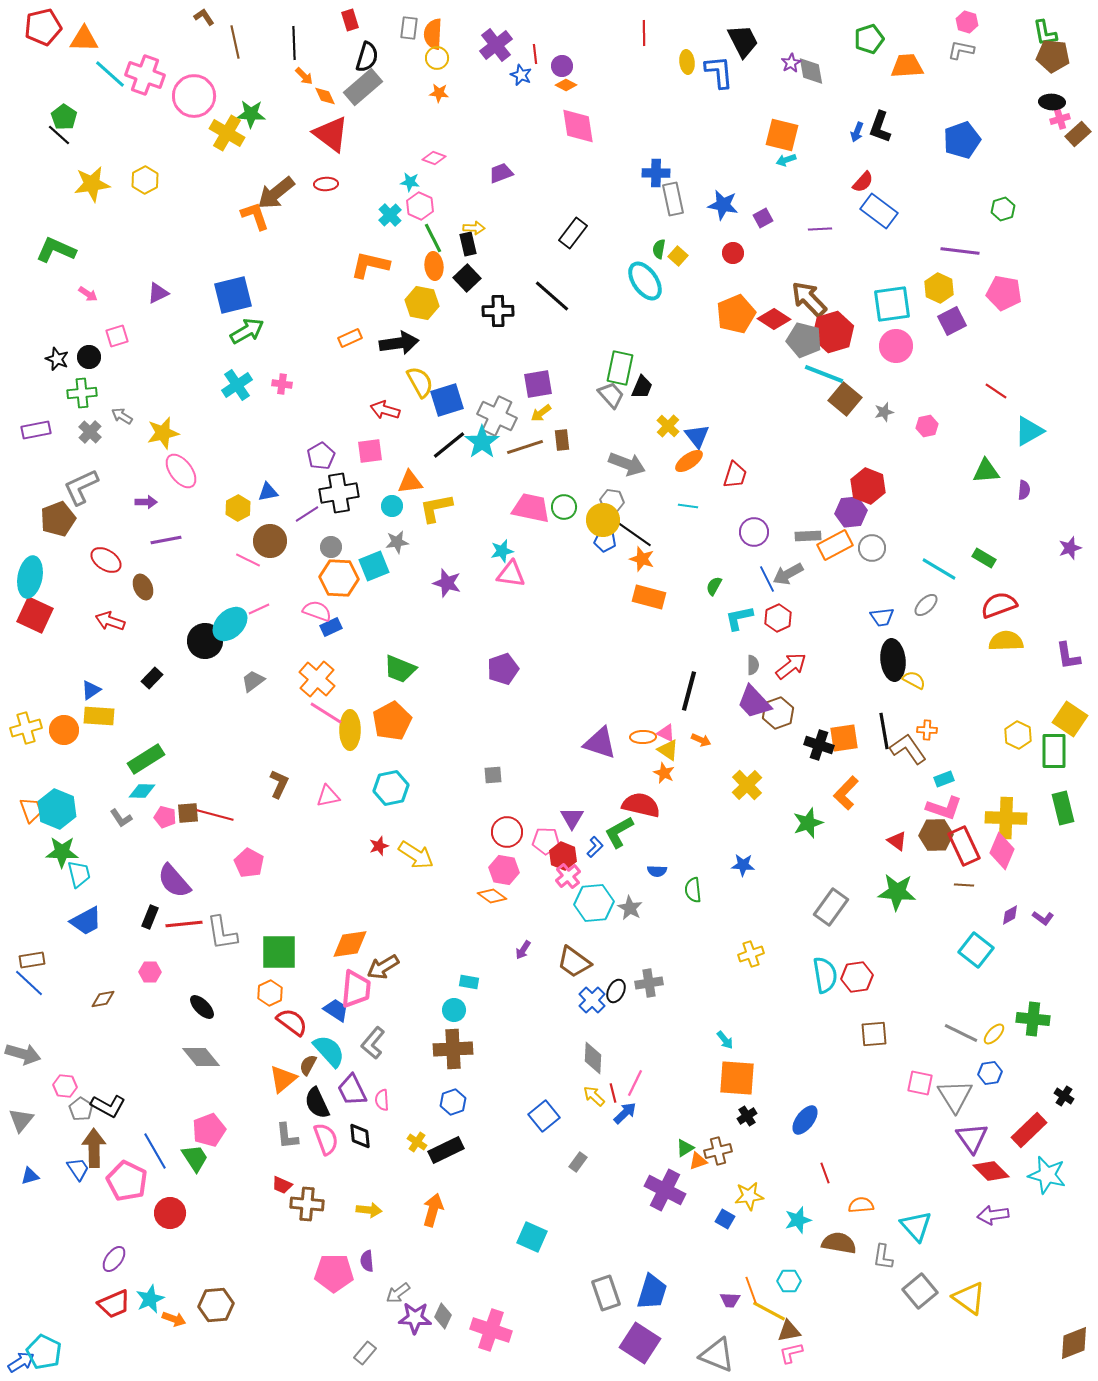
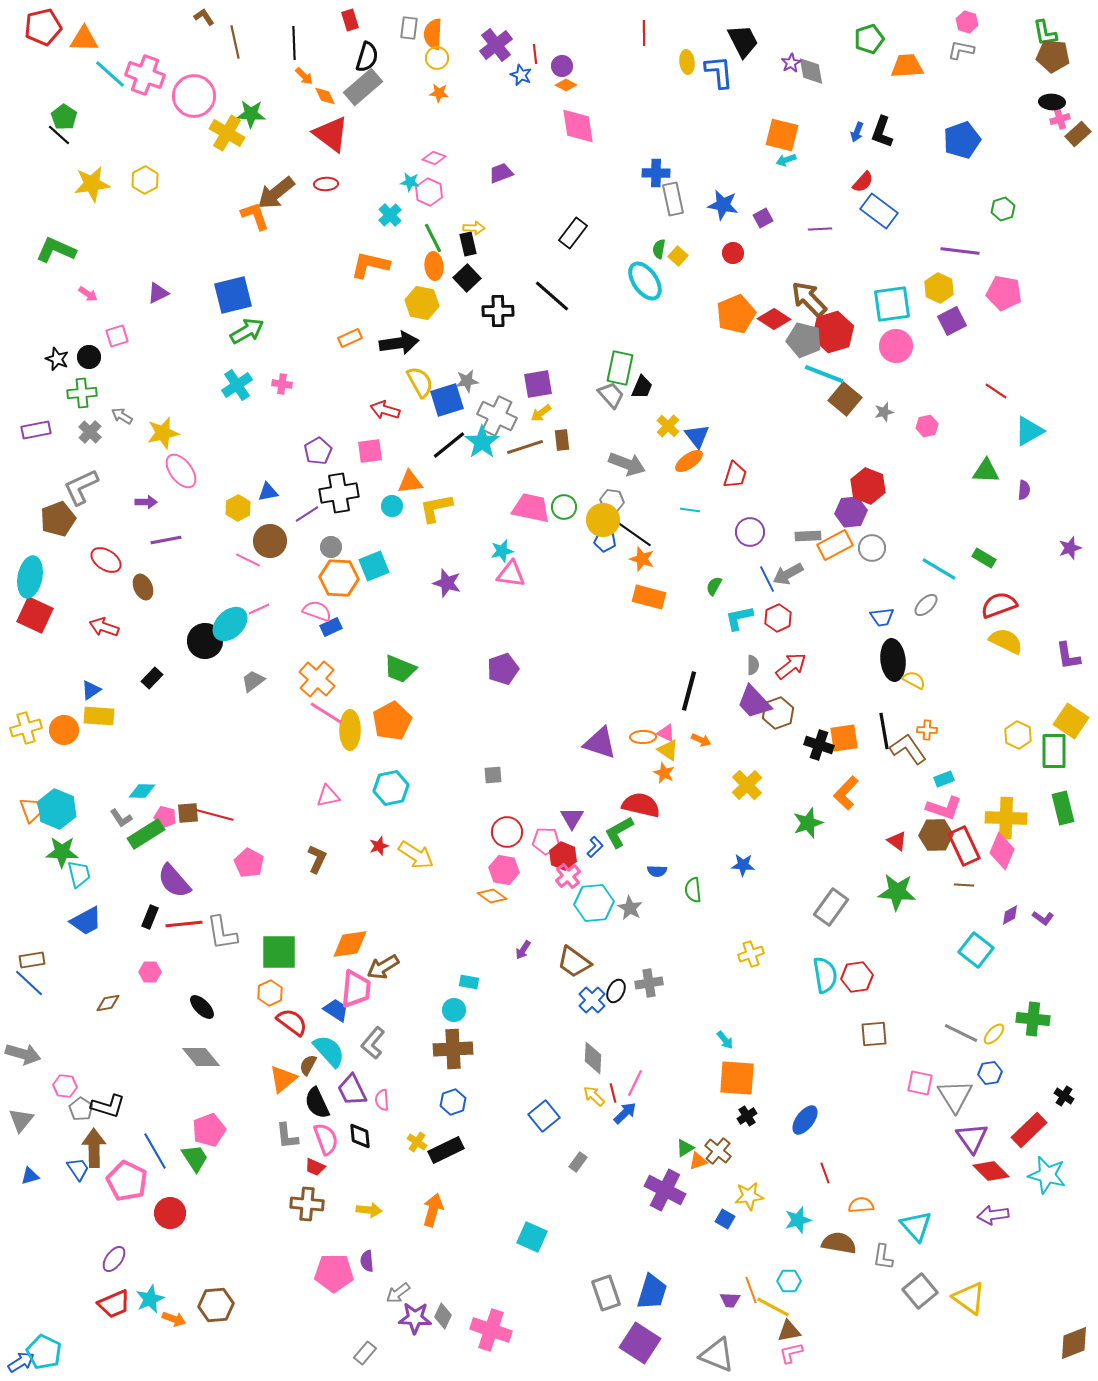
black L-shape at (880, 127): moved 2 px right, 5 px down
pink hexagon at (420, 206): moved 9 px right, 14 px up
purple pentagon at (321, 456): moved 3 px left, 5 px up
green triangle at (986, 471): rotated 8 degrees clockwise
cyan line at (688, 506): moved 2 px right, 4 px down
purple circle at (754, 532): moved 4 px left
gray star at (397, 542): moved 70 px right, 161 px up
red arrow at (110, 621): moved 6 px left, 6 px down
yellow semicircle at (1006, 641): rotated 28 degrees clockwise
yellow square at (1070, 719): moved 1 px right, 2 px down
green rectangle at (146, 759): moved 75 px down
brown L-shape at (279, 784): moved 38 px right, 75 px down
brown diamond at (103, 999): moved 5 px right, 4 px down
black L-shape at (108, 1106): rotated 12 degrees counterclockwise
brown cross at (718, 1151): rotated 36 degrees counterclockwise
red trapezoid at (282, 1185): moved 33 px right, 18 px up
yellow line at (769, 1311): moved 4 px right, 4 px up
